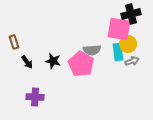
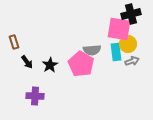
cyan rectangle: moved 2 px left
black star: moved 3 px left, 4 px down; rotated 28 degrees clockwise
purple cross: moved 1 px up
